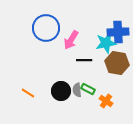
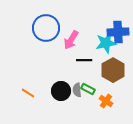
brown hexagon: moved 4 px left, 7 px down; rotated 20 degrees clockwise
